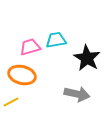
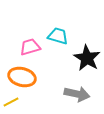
cyan trapezoid: moved 2 px right, 4 px up; rotated 25 degrees clockwise
orange ellipse: moved 2 px down
